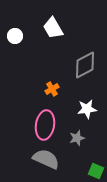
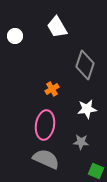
white trapezoid: moved 4 px right, 1 px up
gray diamond: rotated 44 degrees counterclockwise
gray star: moved 4 px right, 4 px down; rotated 21 degrees clockwise
